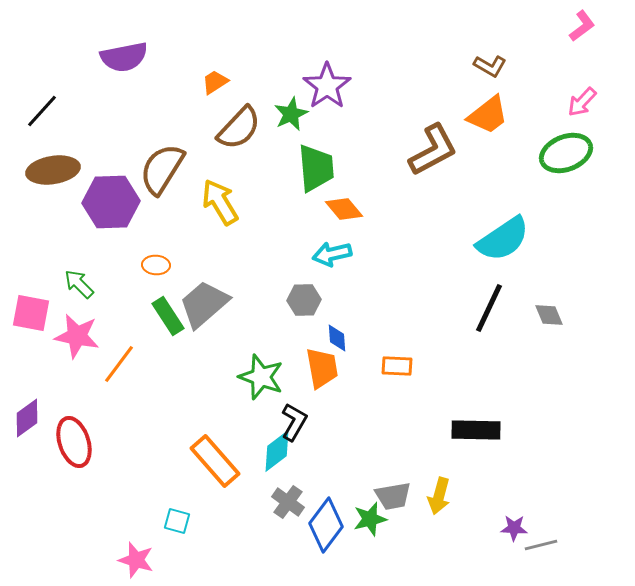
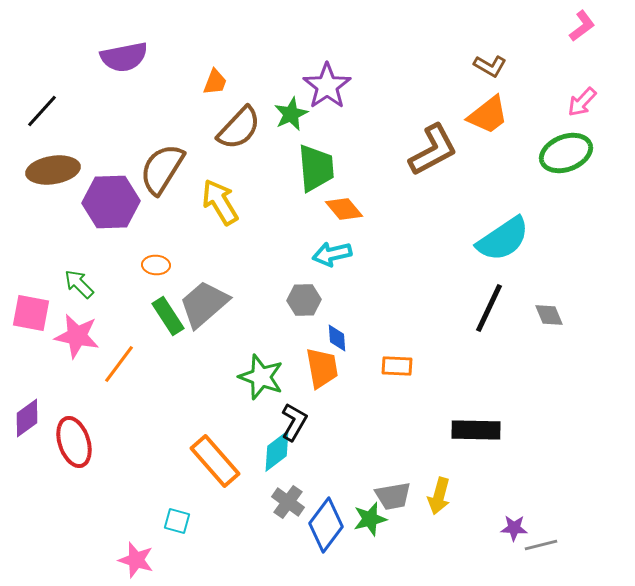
orange trapezoid at (215, 82): rotated 144 degrees clockwise
